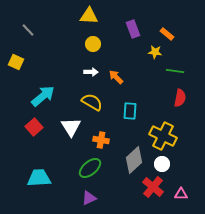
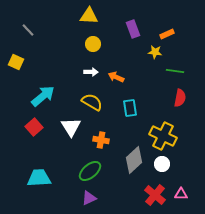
orange rectangle: rotated 64 degrees counterclockwise
orange arrow: rotated 21 degrees counterclockwise
cyan rectangle: moved 3 px up; rotated 12 degrees counterclockwise
green ellipse: moved 3 px down
red cross: moved 2 px right, 8 px down
